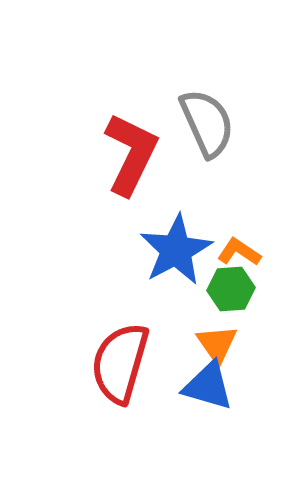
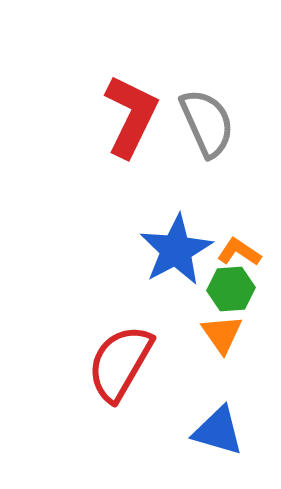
red L-shape: moved 38 px up
orange triangle: moved 5 px right, 10 px up
red semicircle: rotated 14 degrees clockwise
blue triangle: moved 10 px right, 45 px down
